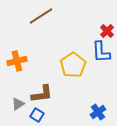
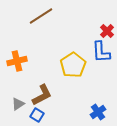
brown L-shape: moved 1 px down; rotated 20 degrees counterclockwise
